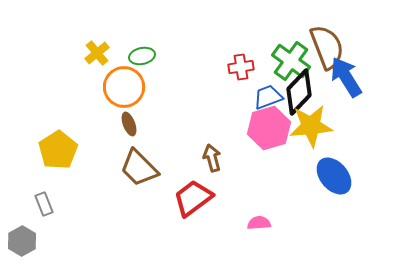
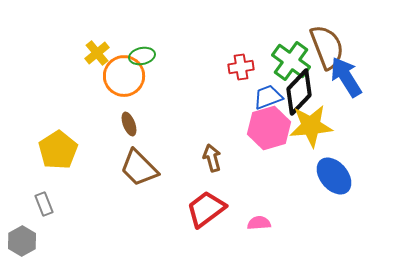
orange circle: moved 11 px up
red trapezoid: moved 13 px right, 11 px down
